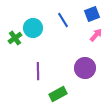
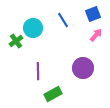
blue square: moved 1 px right
green cross: moved 1 px right, 3 px down
purple circle: moved 2 px left
green rectangle: moved 5 px left
